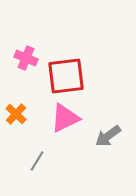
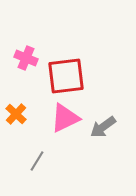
gray arrow: moved 5 px left, 9 px up
